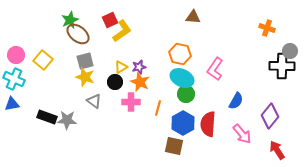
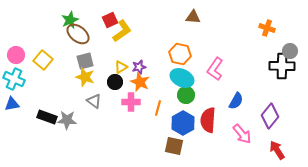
green circle: moved 1 px down
red semicircle: moved 4 px up
